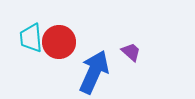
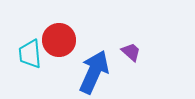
cyan trapezoid: moved 1 px left, 16 px down
red circle: moved 2 px up
